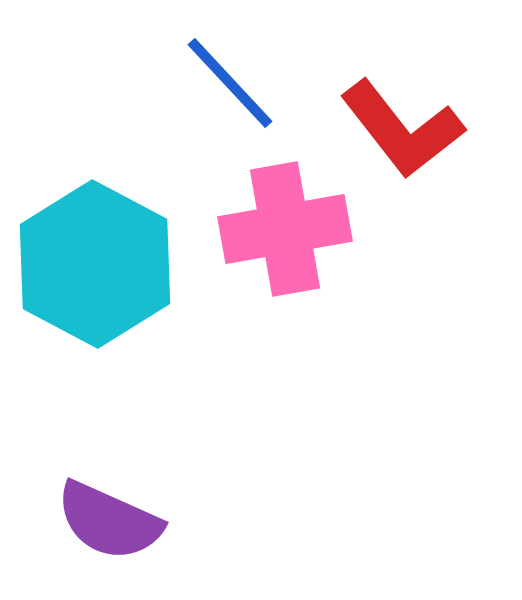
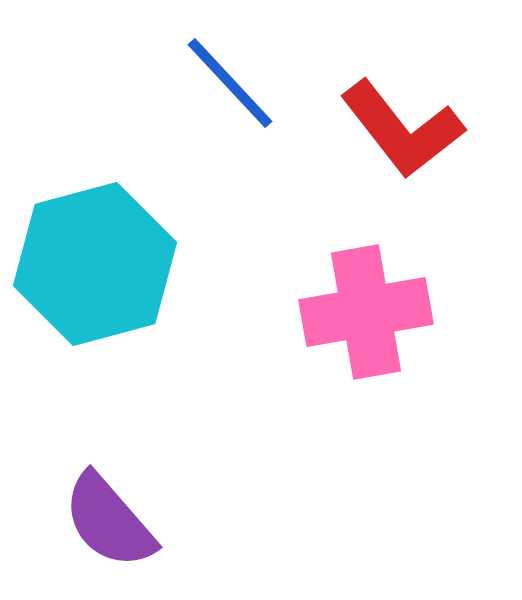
pink cross: moved 81 px right, 83 px down
cyan hexagon: rotated 17 degrees clockwise
purple semicircle: rotated 25 degrees clockwise
